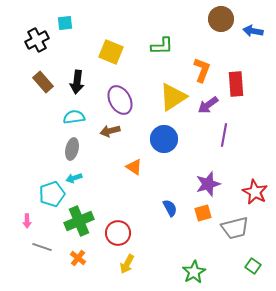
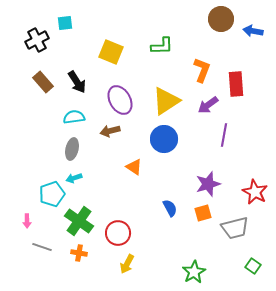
black arrow: rotated 40 degrees counterclockwise
yellow triangle: moved 7 px left, 4 px down
green cross: rotated 32 degrees counterclockwise
orange cross: moved 1 px right, 5 px up; rotated 28 degrees counterclockwise
